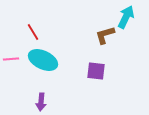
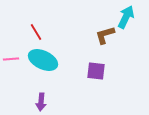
red line: moved 3 px right
